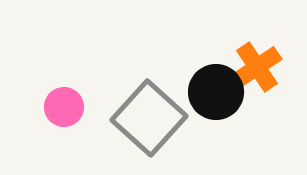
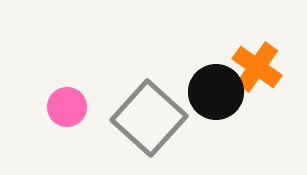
orange cross: rotated 21 degrees counterclockwise
pink circle: moved 3 px right
